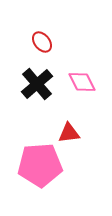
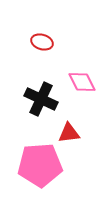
red ellipse: rotated 35 degrees counterclockwise
black cross: moved 4 px right, 15 px down; rotated 24 degrees counterclockwise
